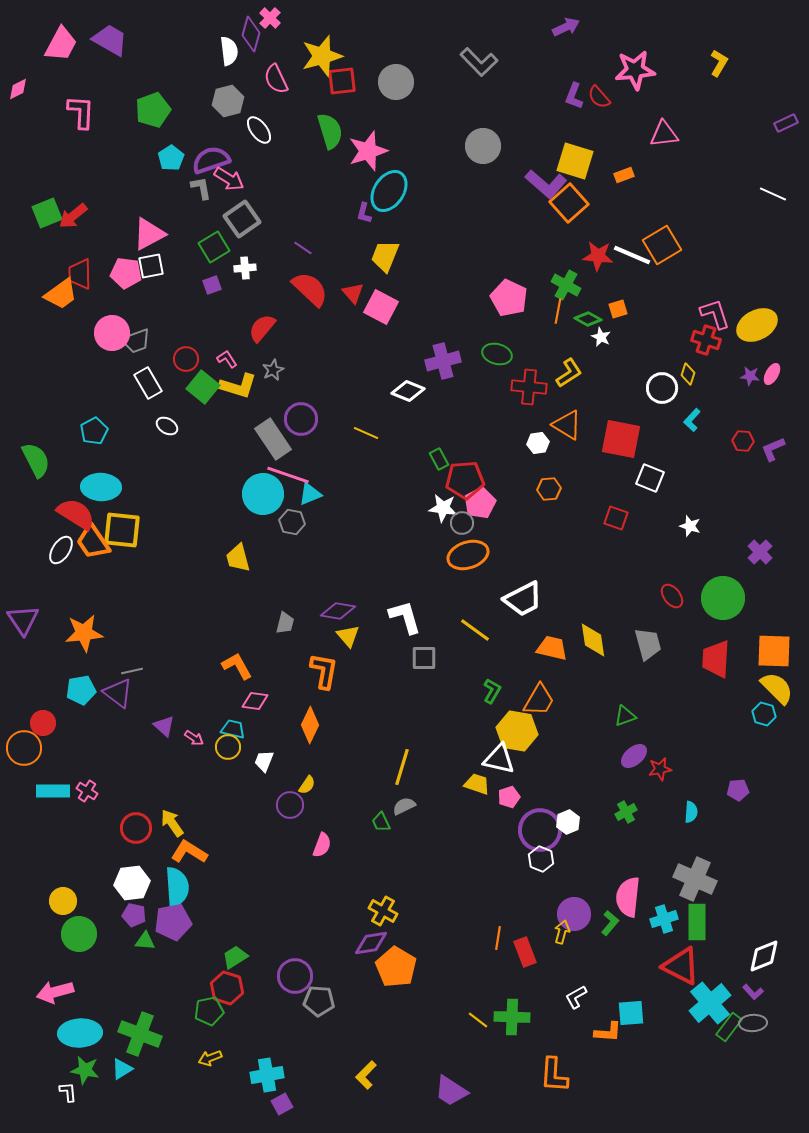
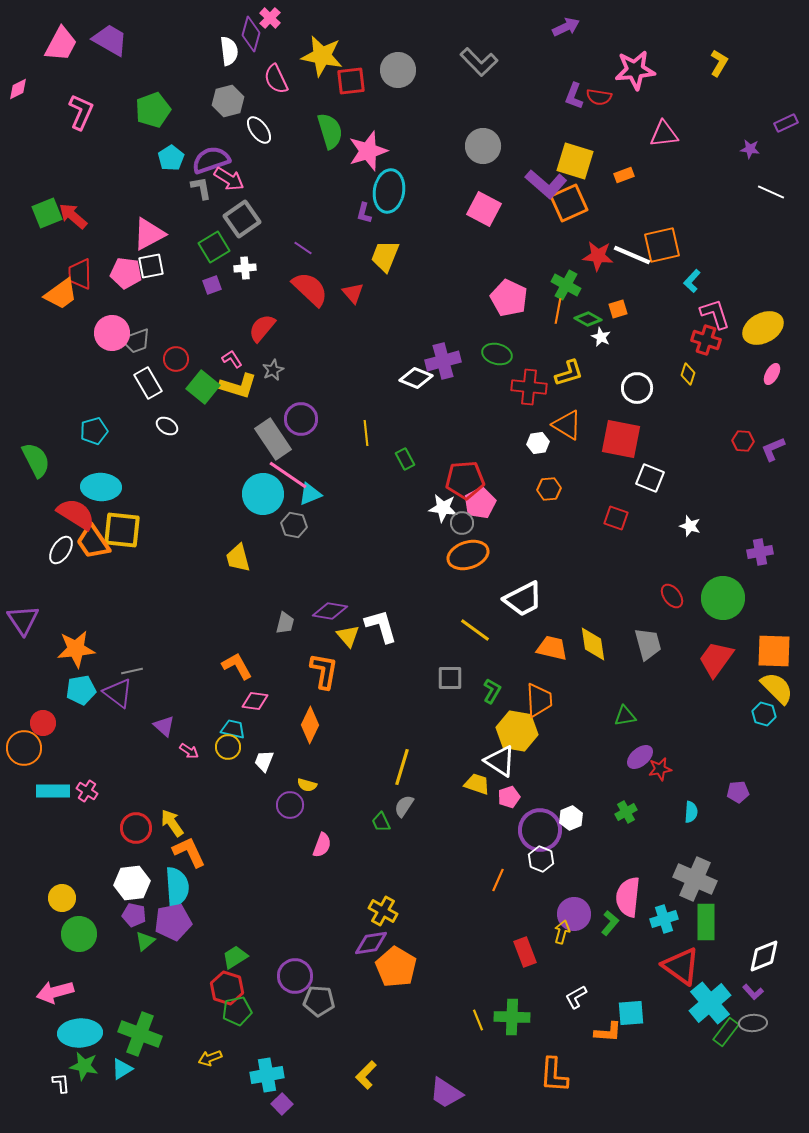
yellow star at (322, 56): rotated 27 degrees clockwise
red square at (342, 81): moved 9 px right
gray circle at (396, 82): moved 2 px right, 12 px up
red semicircle at (599, 97): rotated 40 degrees counterclockwise
pink L-shape at (81, 112): rotated 21 degrees clockwise
cyan ellipse at (389, 191): rotated 24 degrees counterclockwise
white line at (773, 194): moved 2 px left, 2 px up
orange square at (569, 203): rotated 18 degrees clockwise
red arrow at (73, 216): rotated 80 degrees clockwise
orange square at (662, 245): rotated 18 degrees clockwise
pink square at (381, 307): moved 103 px right, 98 px up
yellow ellipse at (757, 325): moved 6 px right, 3 px down
red circle at (186, 359): moved 10 px left
pink L-shape at (227, 359): moved 5 px right
yellow L-shape at (569, 373): rotated 16 degrees clockwise
purple star at (750, 376): moved 227 px up
white circle at (662, 388): moved 25 px left
white diamond at (408, 391): moved 8 px right, 13 px up
cyan L-shape at (692, 420): moved 139 px up
cyan pentagon at (94, 431): rotated 12 degrees clockwise
yellow line at (366, 433): rotated 60 degrees clockwise
green rectangle at (439, 459): moved 34 px left
pink line at (288, 475): rotated 15 degrees clockwise
gray hexagon at (292, 522): moved 2 px right, 3 px down
purple cross at (760, 552): rotated 35 degrees clockwise
purple diamond at (338, 611): moved 8 px left
white L-shape at (405, 617): moved 24 px left, 9 px down
orange star at (84, 633): moved 8 px left, 16 px down
yellow diamond at (593, 640): moved 4 px down
gray square at (424, 658): moved 26 px right, 20 px down
red trapezoid at (716, 659): rotated 33 degrees clockwise
orange trapezoid at (539, 700): rotated 33 degrees counterclockwise
green triangle at (625, 716): rotated 10 degrees clockwise
pink arrow at (194, 738): moved 5 px left, 13 px down
purple ellipse at (634, 756): moved 6 px right, 1 px down
white triangle at (499, 759): moved 1 px right, 2 px down; rotated 20 degrees clockwise
yellow semicircle at (307, 785): rotated 72 degrees clockwise
purple pentagon at (738, 790): moved 2 px down
gray semicircle at (404, 806): rotated 30 degrees counterclockwise
white hexagon at (568, 822): moved 3 px right, 4 px up
orange L-shape at (189, 852): rotated 33 degrees clockwise
yellow circle at (63, 901): moved 1 px left, 3 px up
green rectangle at (697, 922): moved 9 px right
orange line at (498, 938): moved 58 px up; rotated 15 degrees clockwise
green triangle at (145, 941): rotated 45 degrees counterclockwise
red triangle at (681, 966): rotated 9 degrees clockwise
green pentagon at (209, 1011): moved 28 px right
yellow line at (478, 1020): rotated 30 degrees clockwise
green rectangle at (729, 1027): moved 3 px left, 5 px down
green star at (85, 1070): moved 1 px left, 4 px up
purple trapezoid at (451, 1091): moved 5 px left, 2 px down
white L-shape at (68, 1092): moved 7 px left, 9 px up
purple square at (282, 1104): rotated 15 degrees counterclockwise
